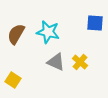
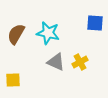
cyan star: moved 1 px down
yellow cross: rotated 21 degrees clockwise
yellow square: rotated 35 degrees counterclockwise
